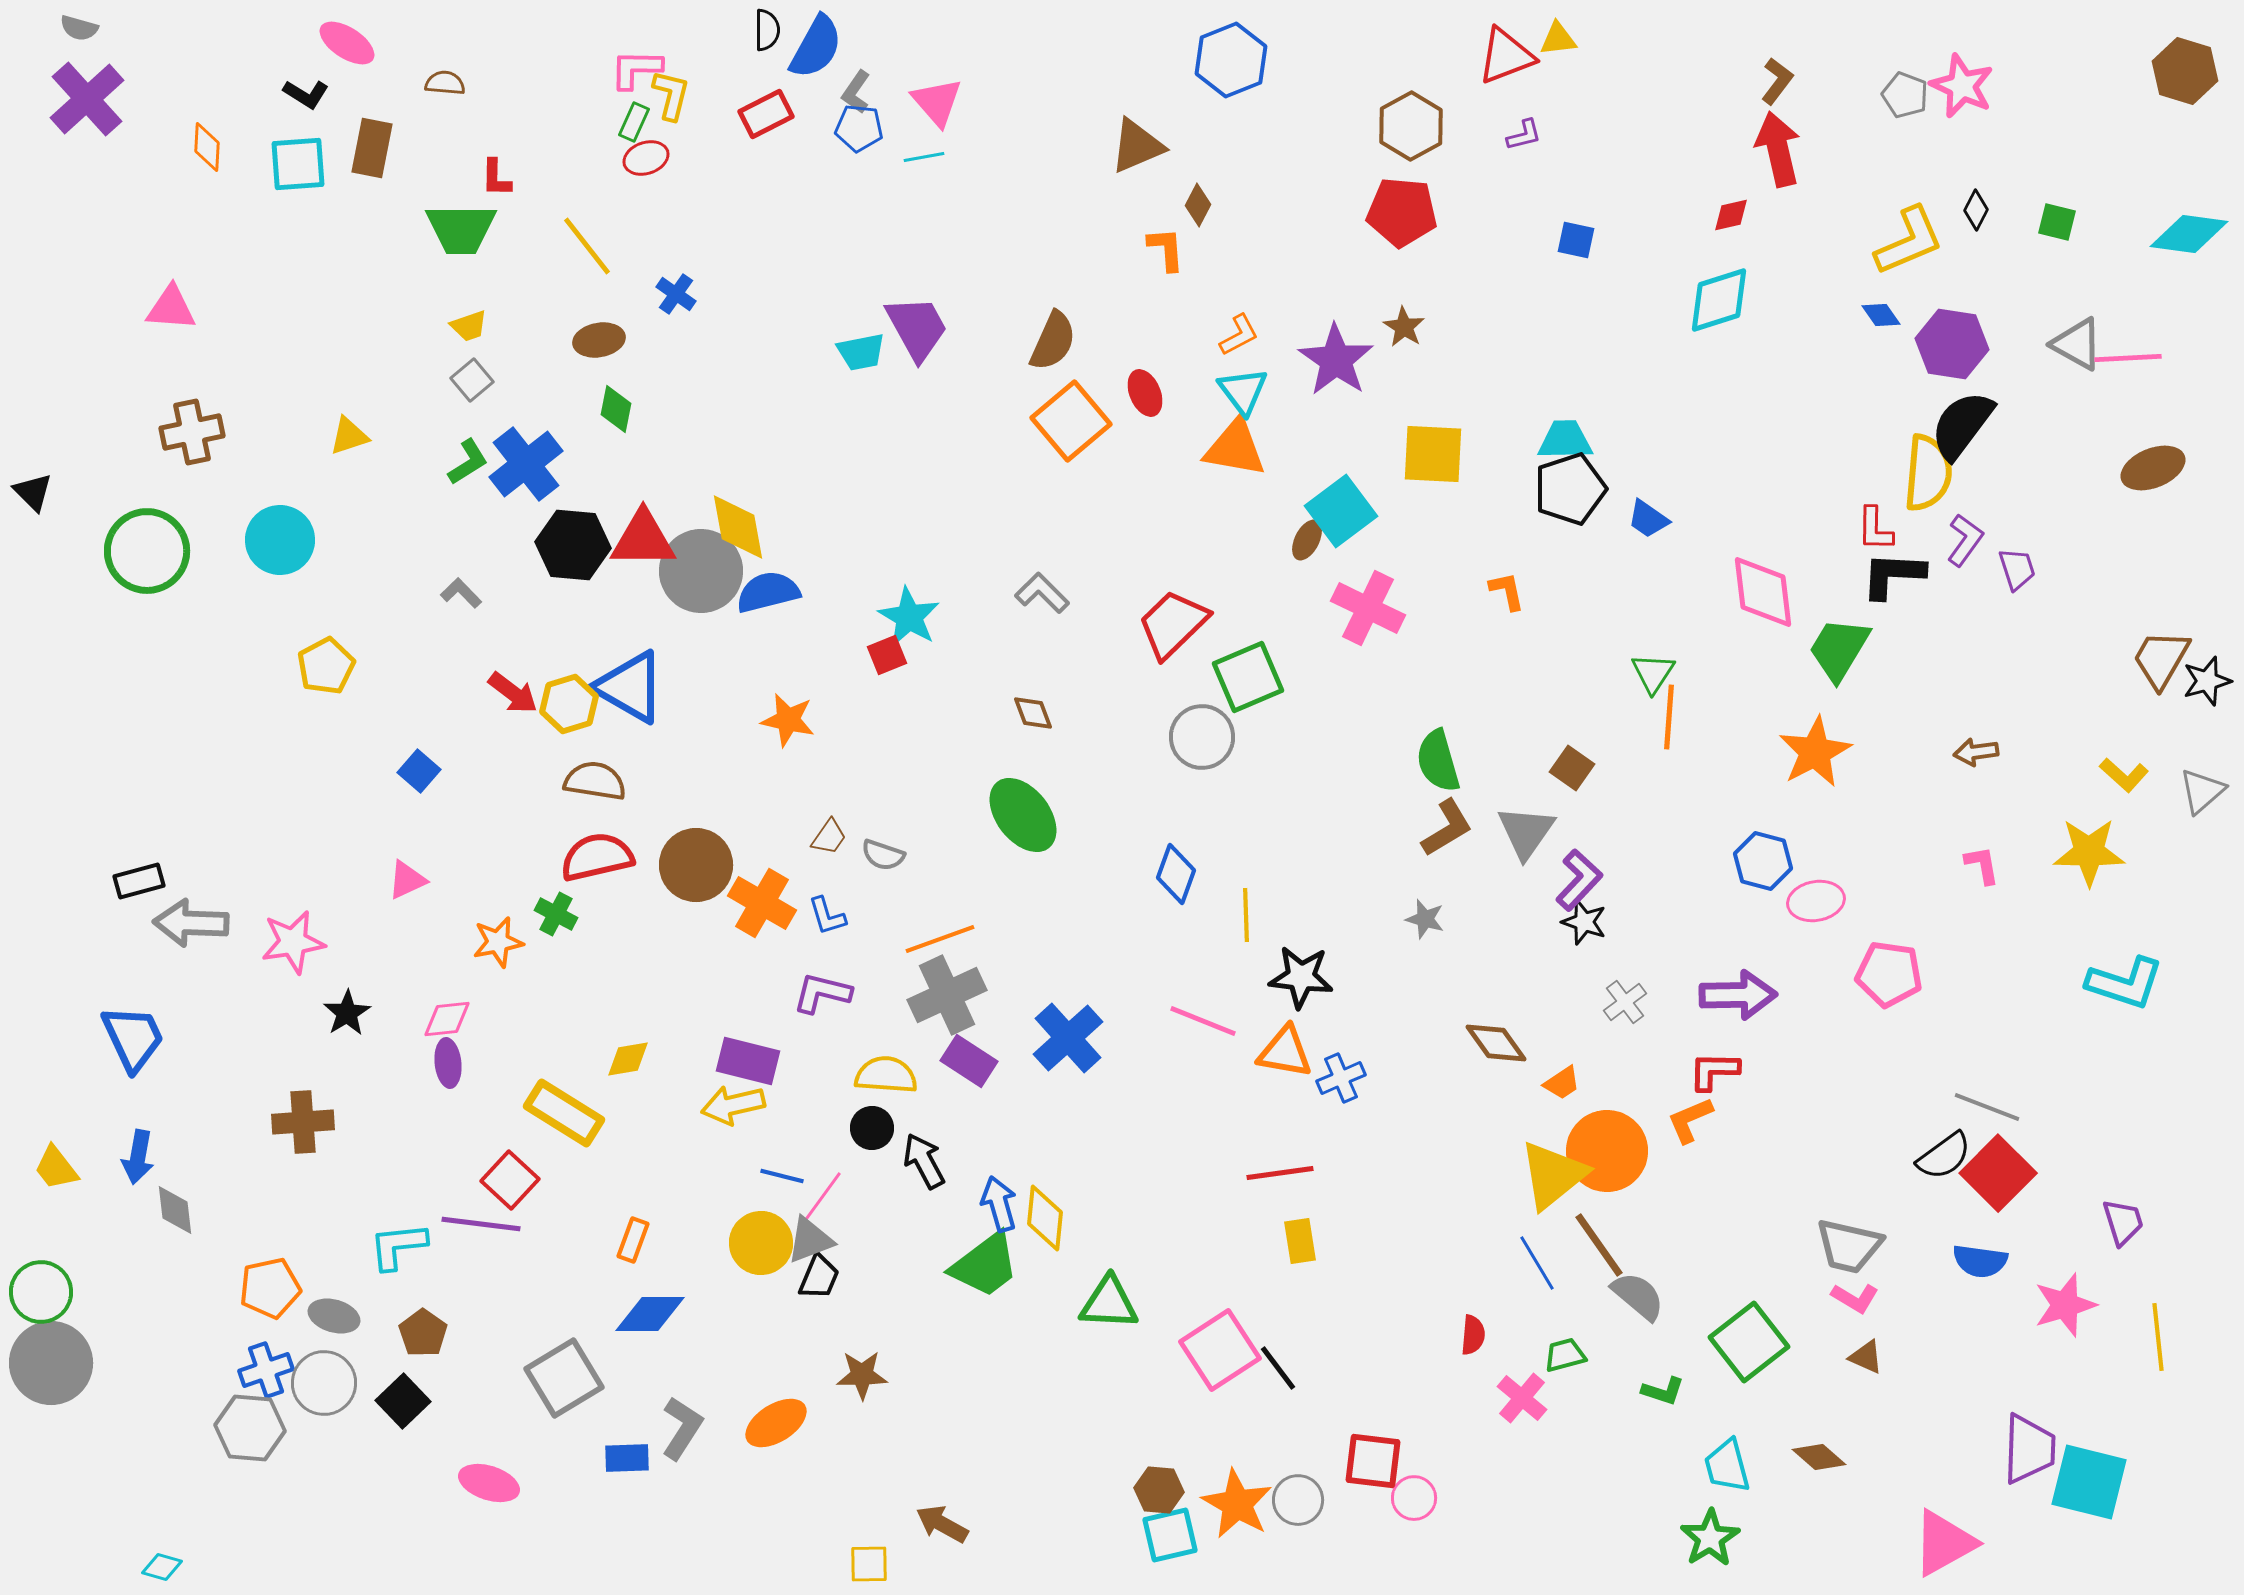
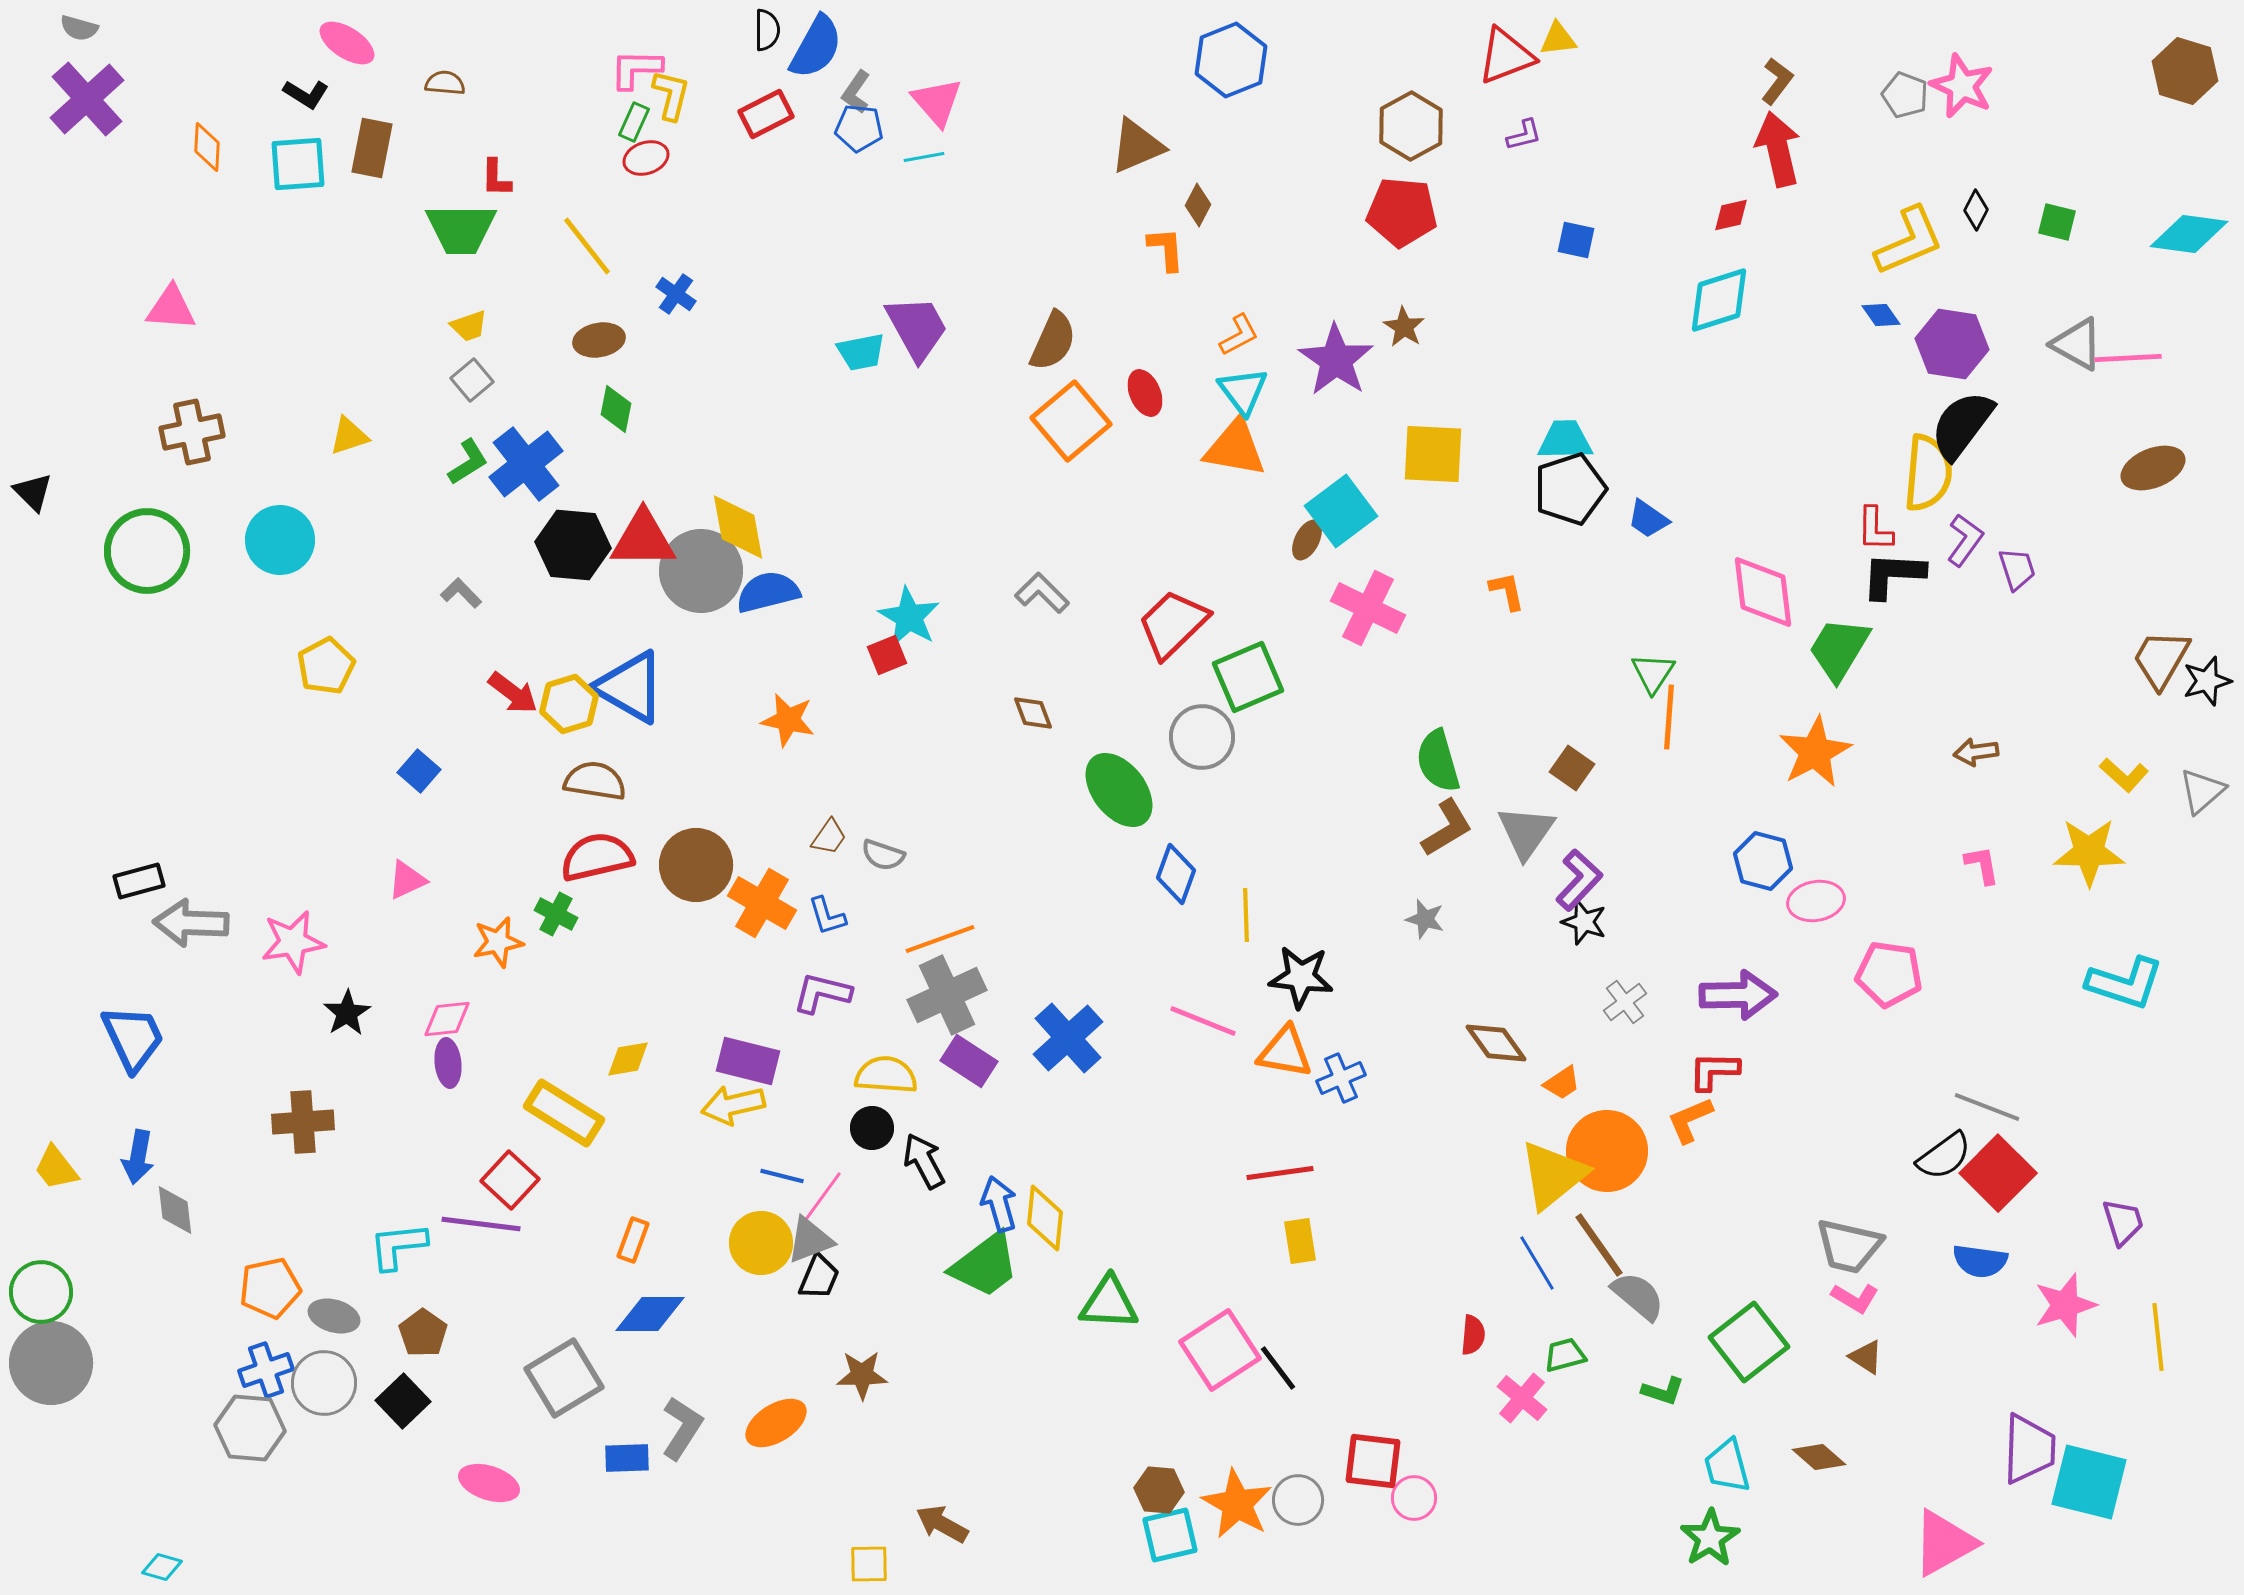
green ellipse at (1023, 815): moved 96 px right, 25 px up
brown triangle at (1866, 1357): rotated 9 degrees clockwise
